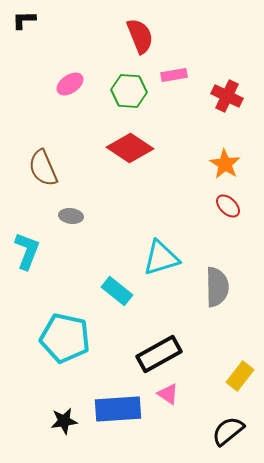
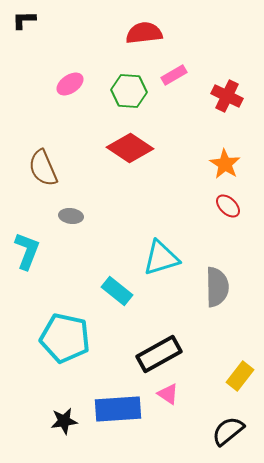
red semicircle: moved 4 px right, 3 px up; rotated 75 degrees counterclockwise
pink rectangle: rotated 20 degrees counterclockwise
